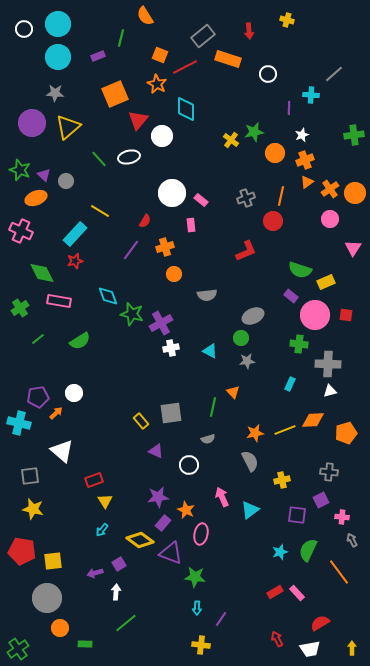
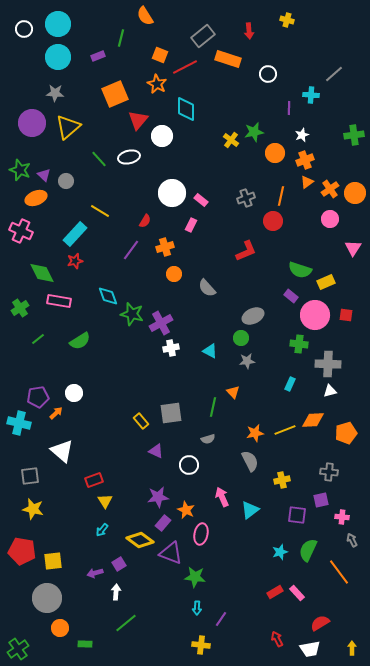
pink rectangle at (191, 225): rotated 32 degrees clockwise
gray semicircle at (207, 295): moved 7 px up; rotated 54 degrees clockwise
purple square at (321, 500): rotated 14 degrees clockwise
